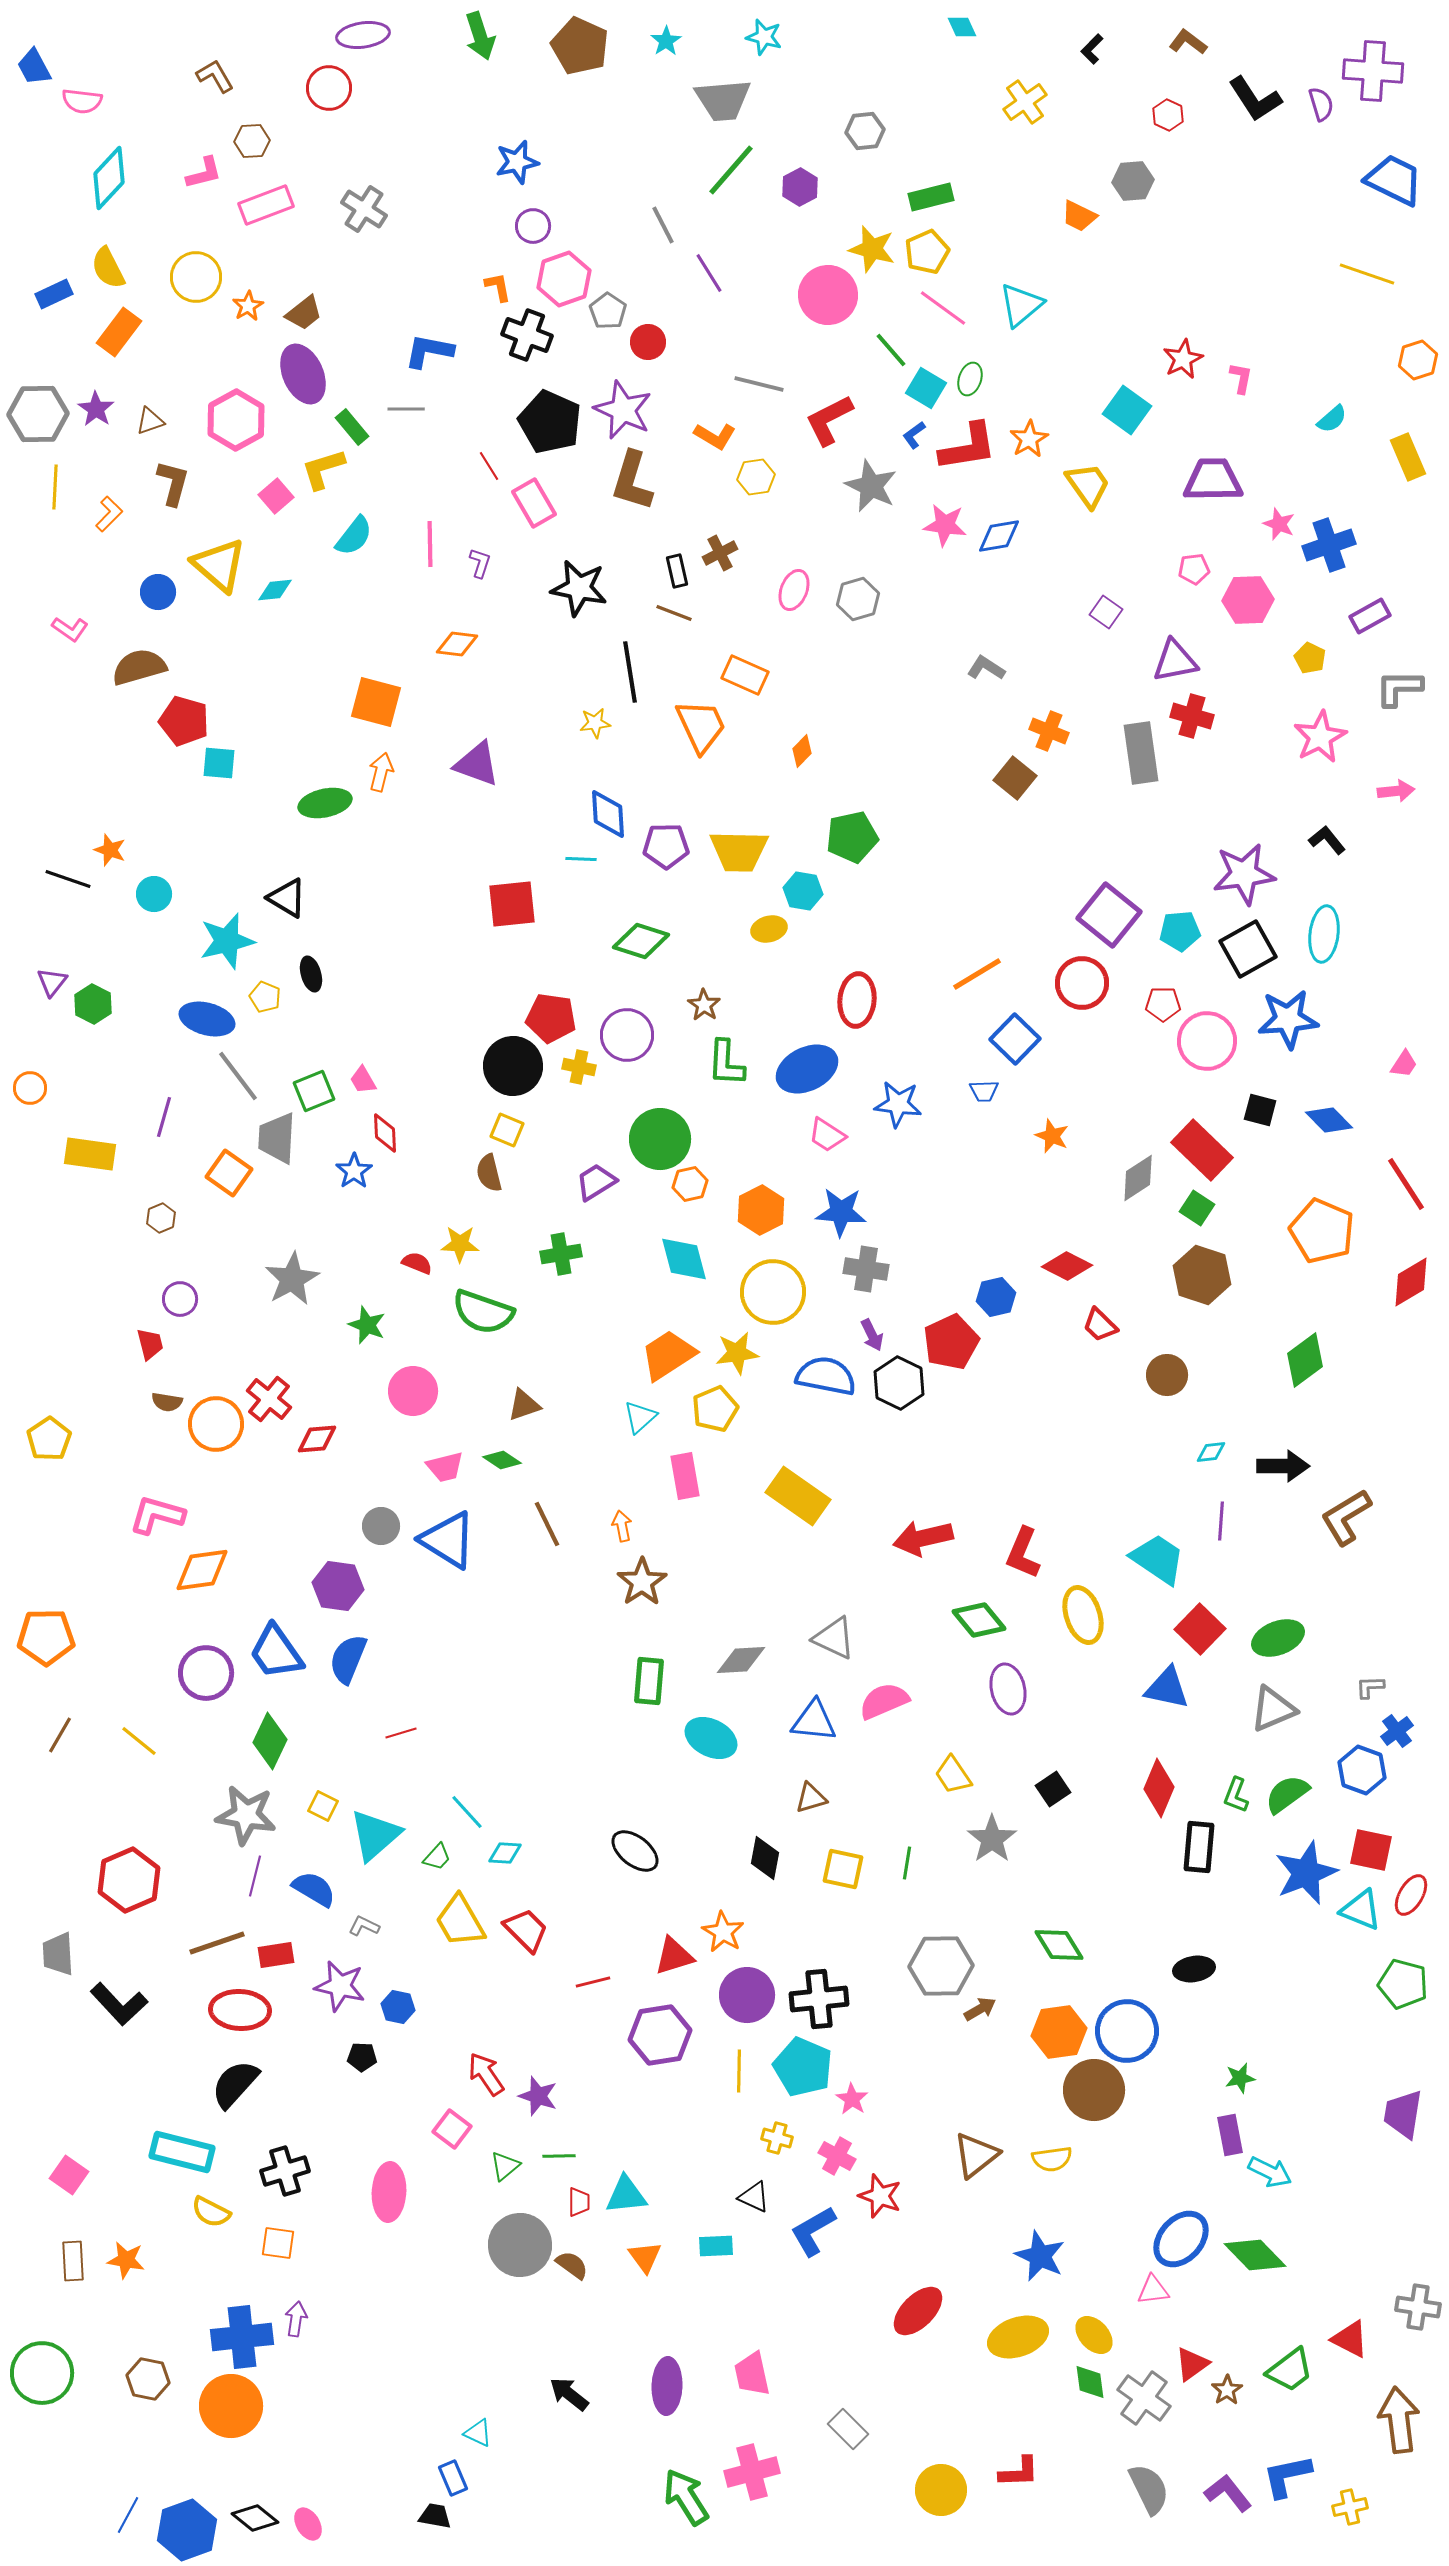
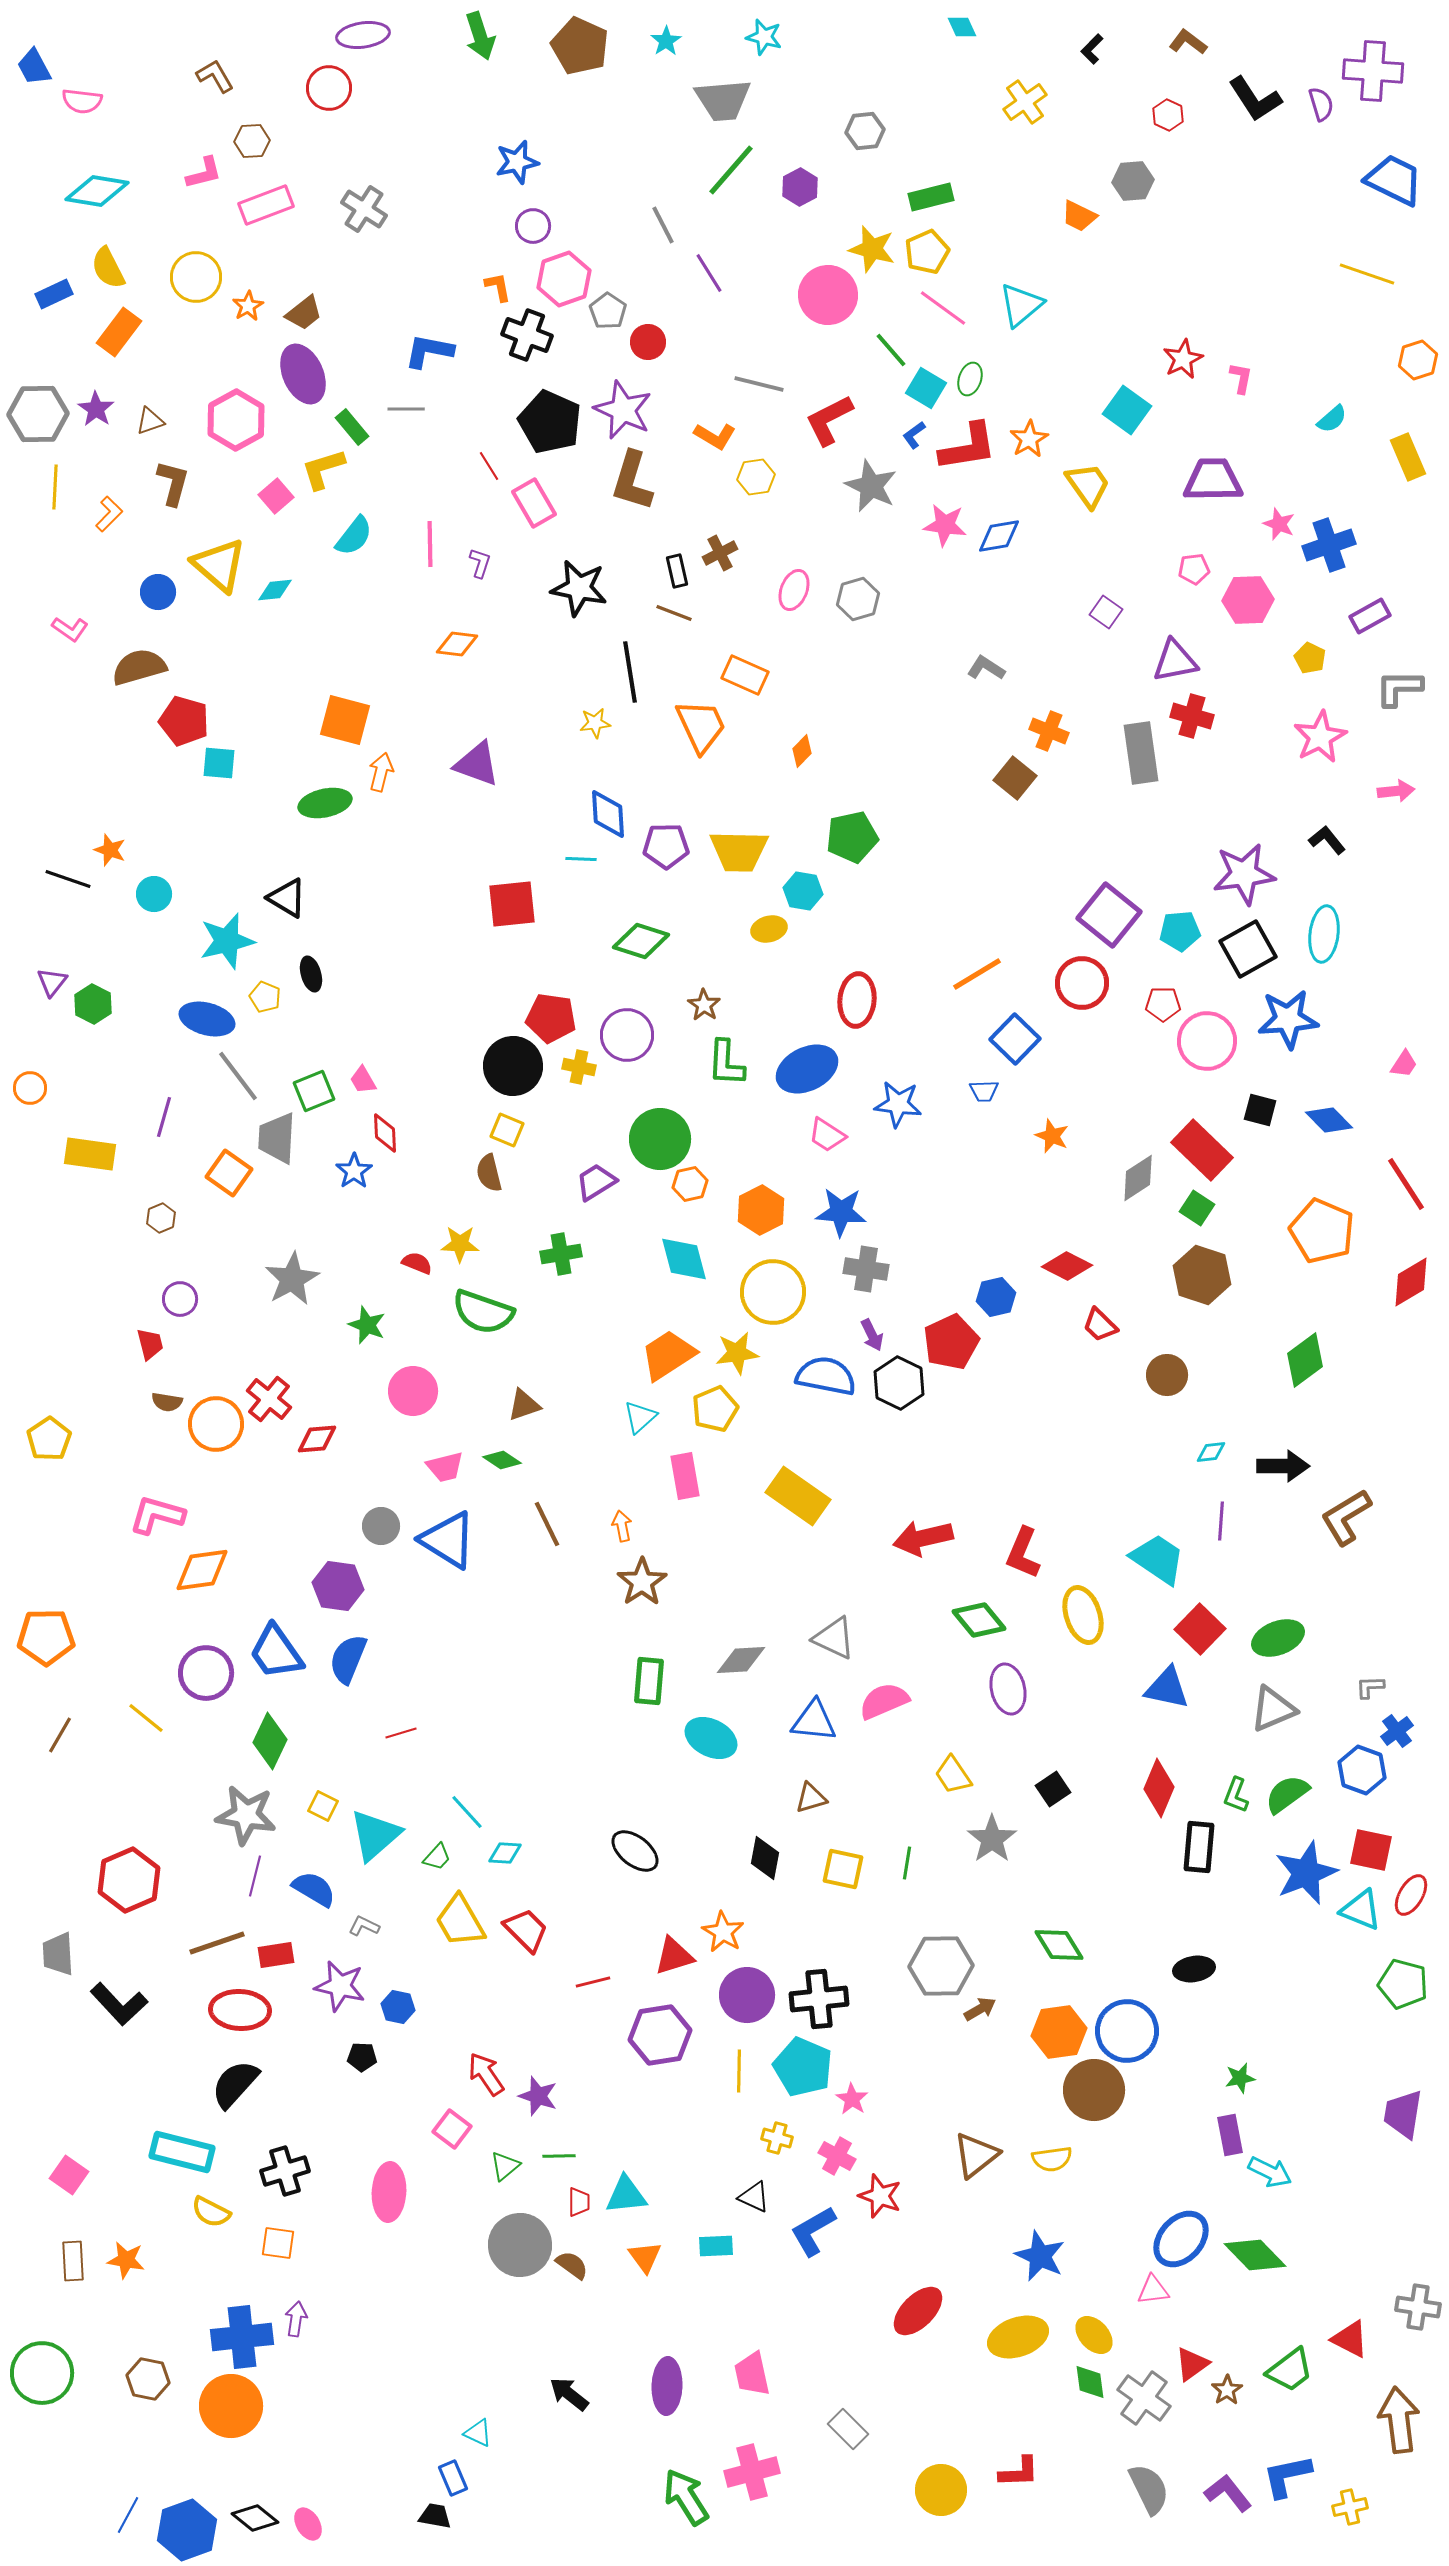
cyan diamond at (109, 178): moved 12 px left, 13 px down; rotated 56 degrees clockwise
orange square at (376, 702): moved 31 px left, 18 px down
yellow line at (139, 1741): moved 7 px right, 23 px up
